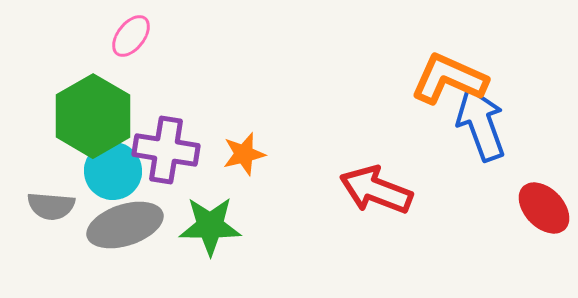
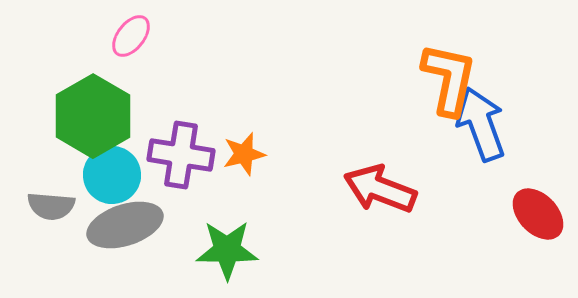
orange L-shape: rotated 78 degrees clockwise
purple cross: moved 15 px right, 5 px down
cyan circle: moved 1 px left, 4 px down
red arrow: moved 4 px right, 1 px up
red ellipse: moved 6 px left, 6 px down
green star: moved 17 px right, 24 px down
